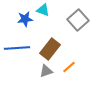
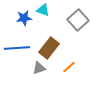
blue star: moved 1 px left, 1 px up
brown rectangle: moved 1 px left, 1 px up
gray triangle: moved 7 px left, 3 px up
